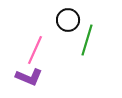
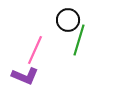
green line: moved 8 px left
purple L-shape: moved 4 px left, 1 px up
